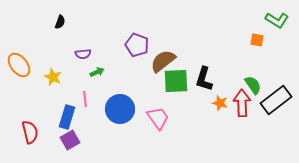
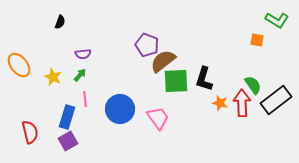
purple pentagon: moved 10 px right
green arrow: moved 17 px left, 3 px down; rotated 24 degrees counterclockwise
purple square: moved 2 px left, 1 px down
